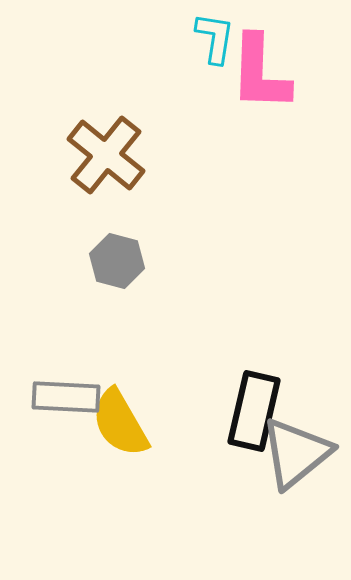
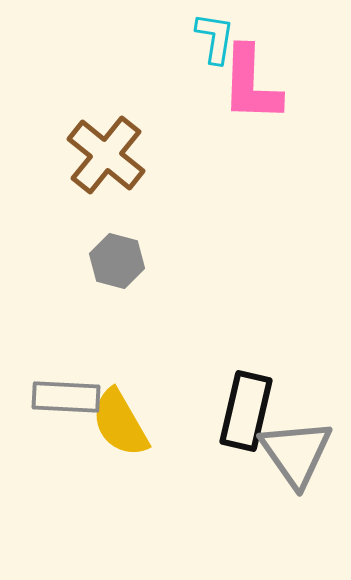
pink L-shape: moved 9 px left, 11 px down
black rectangle: moved 8 px left
gray triangle: rotated 26 degrees counterclockwise
